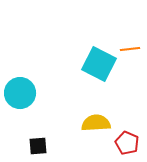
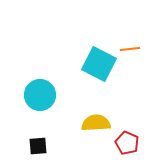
cyan circle: moved 20 px right, 2 px down
